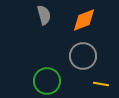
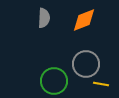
gray semicircle: moved 3 px down; rotated 18 degrees clockwise
gray circle: moved 3 px right, 8 px down
green circle: moved 7 px right
